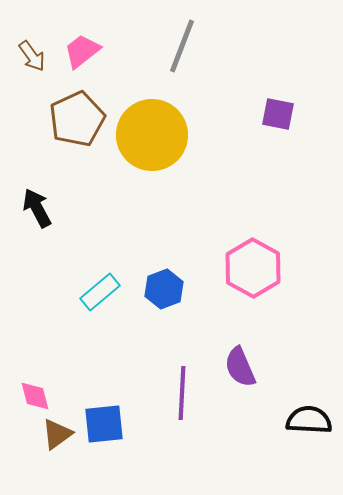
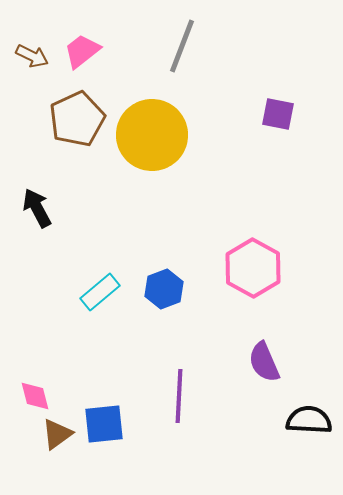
brown arrow: rotated 28 degrees counterclockwise
purple semicircle: moved 24 px right, 5 px up
purple line: moved 3 px left, 3 px down
